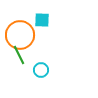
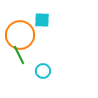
cyan circle: moved 2 px right, 1 px down
